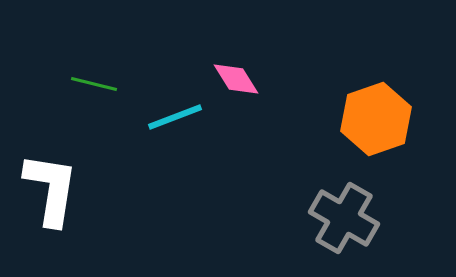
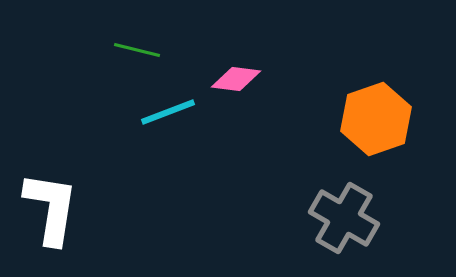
pink diamond: rotated 51 degrees counterclockwise
green line: moved 43 px right, 34 px up
cyan line: moved 7 px left, 5 px up
white L-shape: moved 19 px down
